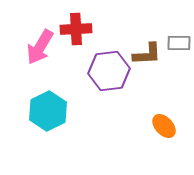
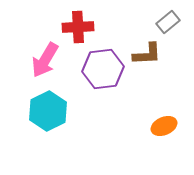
red cross: moved 2 px right, 2 px up
gray rectangle: moved 11 px left, 21 px up; rotated 40 degrees counterclockwise
pink arrow: moved 5 px right, 13 px down
purple hexagon: moved 6 px left, 2 px up
orange ellipse: rotated 70 degrees counterclockwise
